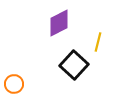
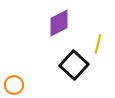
yellow line: moved 2 px down
orange circle: moved 1 px down
